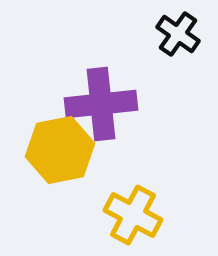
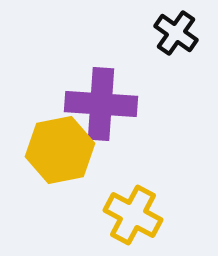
black cross: moved 2 px left, 1 px up
purple cross: rotated 10 degrees clockwise
